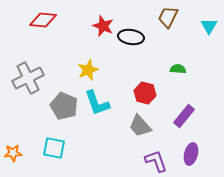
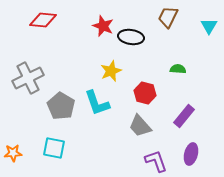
yellow star: moved 23 px right, 1 px down
gray pentagon: moved 3 px left; rotated 8 degrees clockwise
